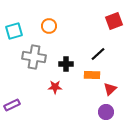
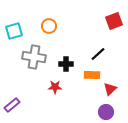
purple rectangle: rotated 14 degrees counterclockwise
